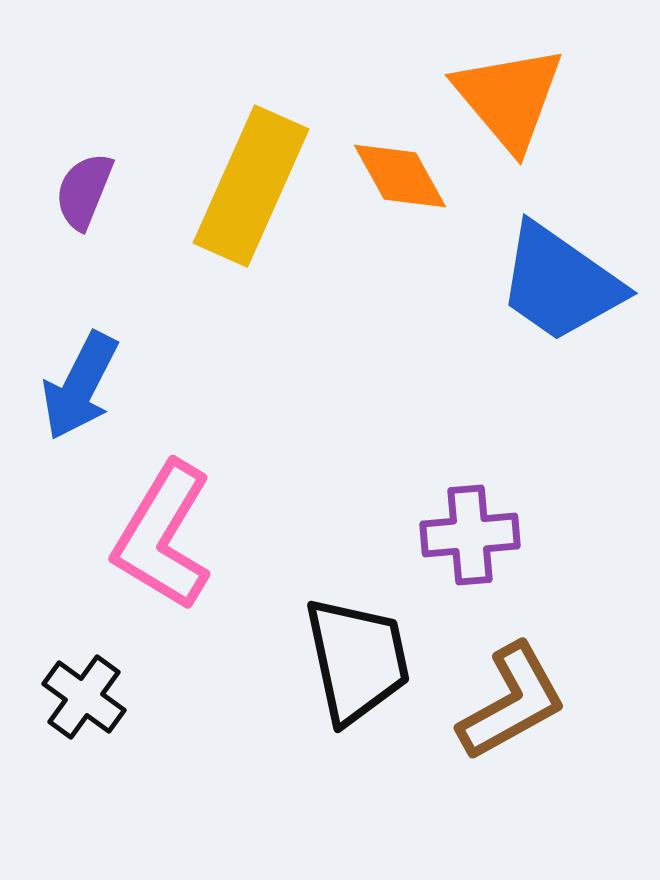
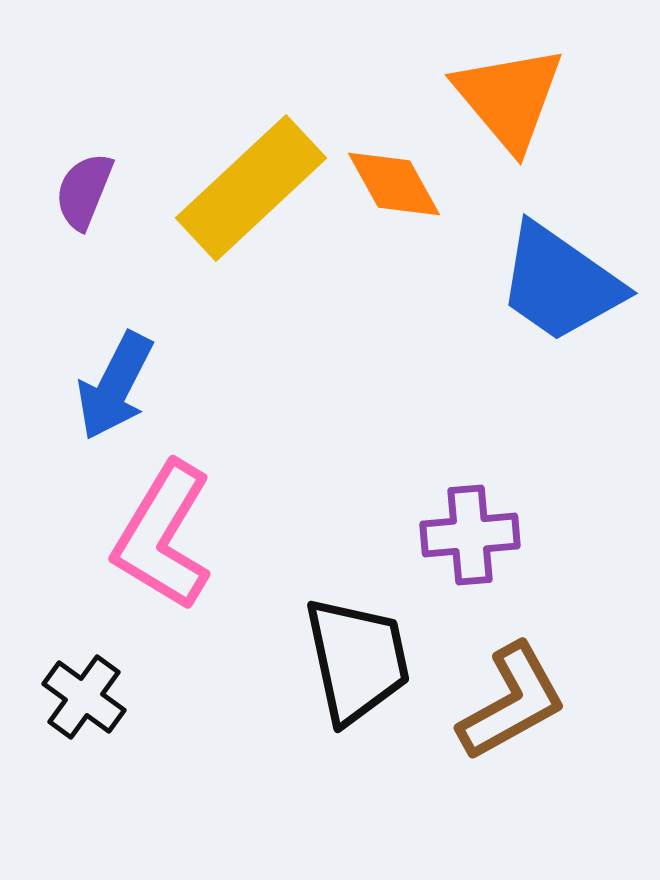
orange diamond: moved 6 px left, 8 px down
yellow rectangle: moved 2 px down; rotated 23 degrees clockwise
blue arrow: moved 35 px right
